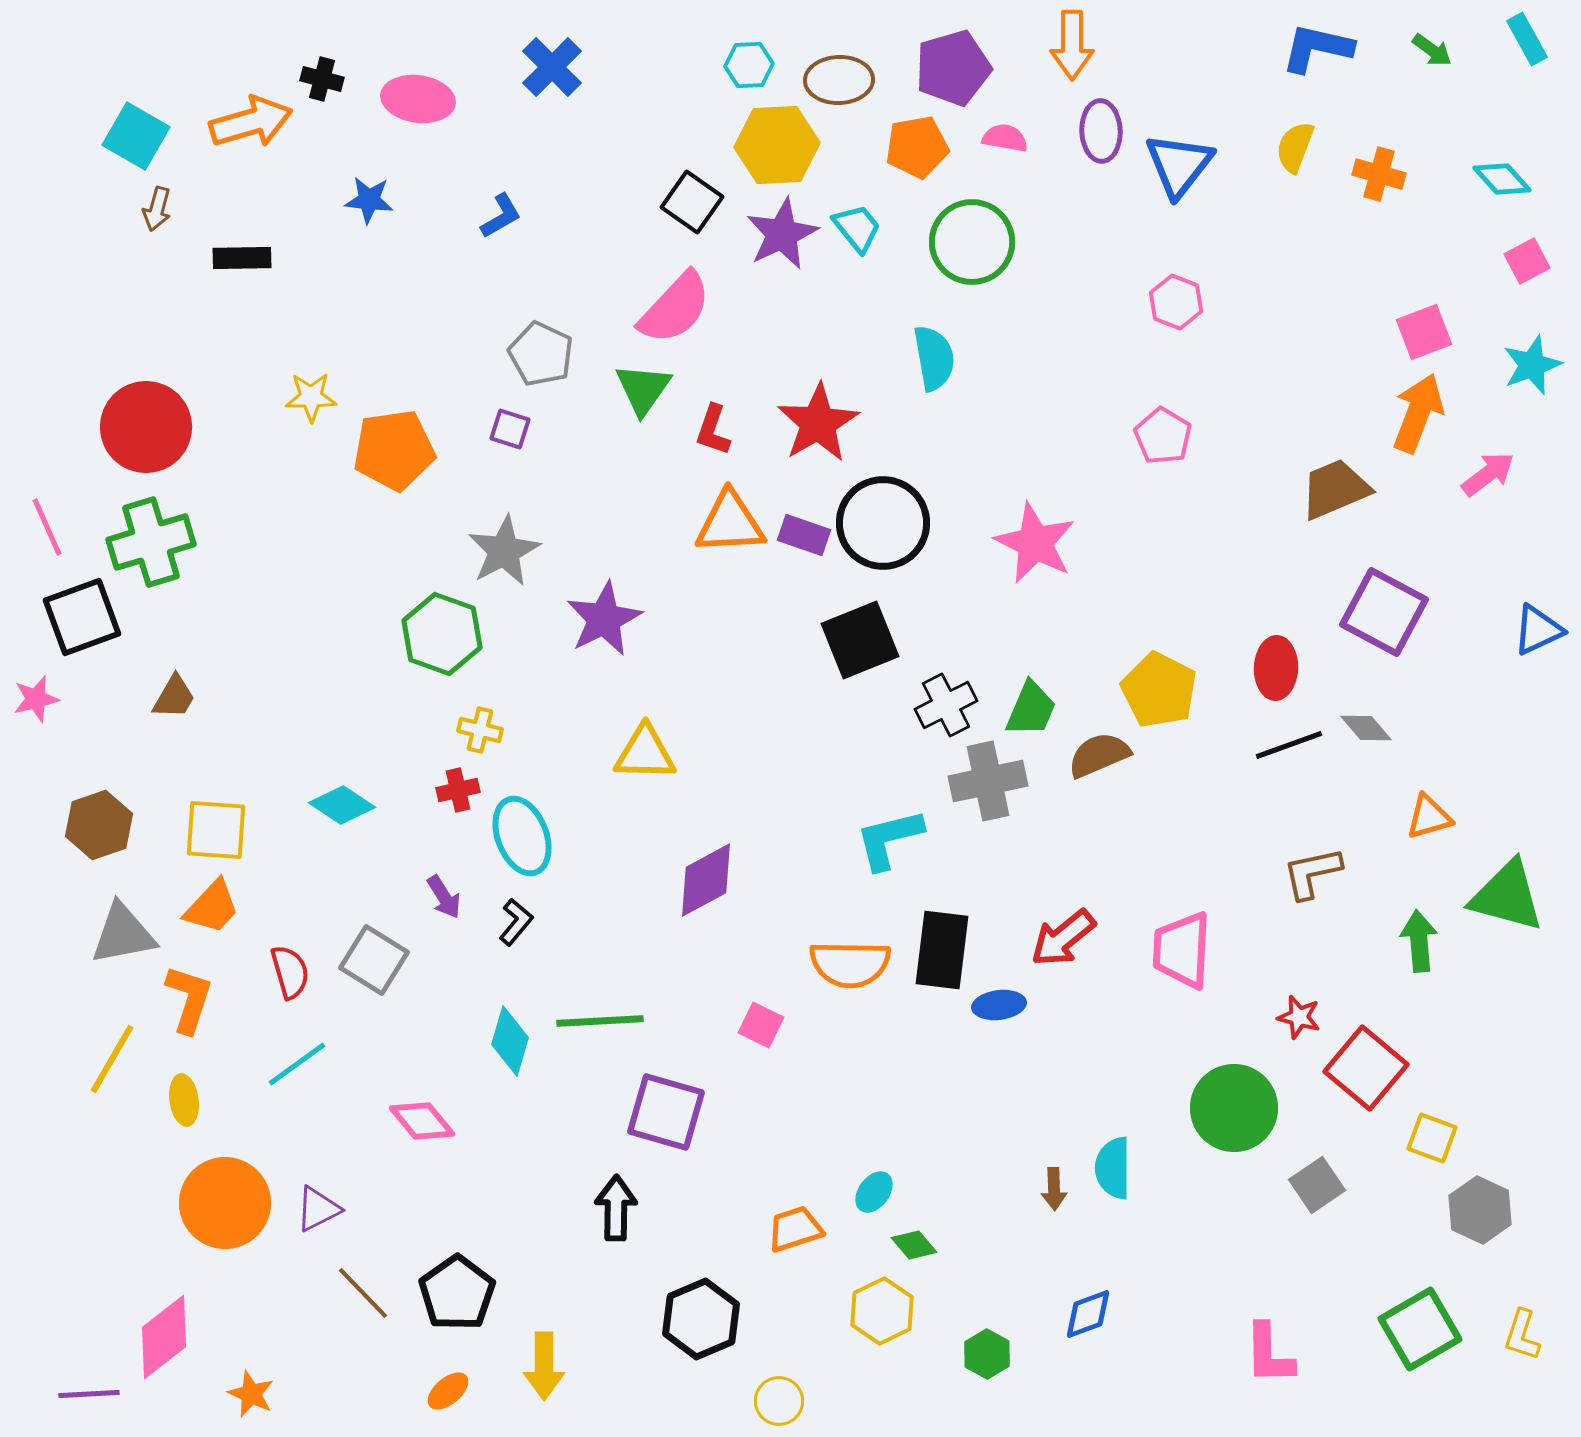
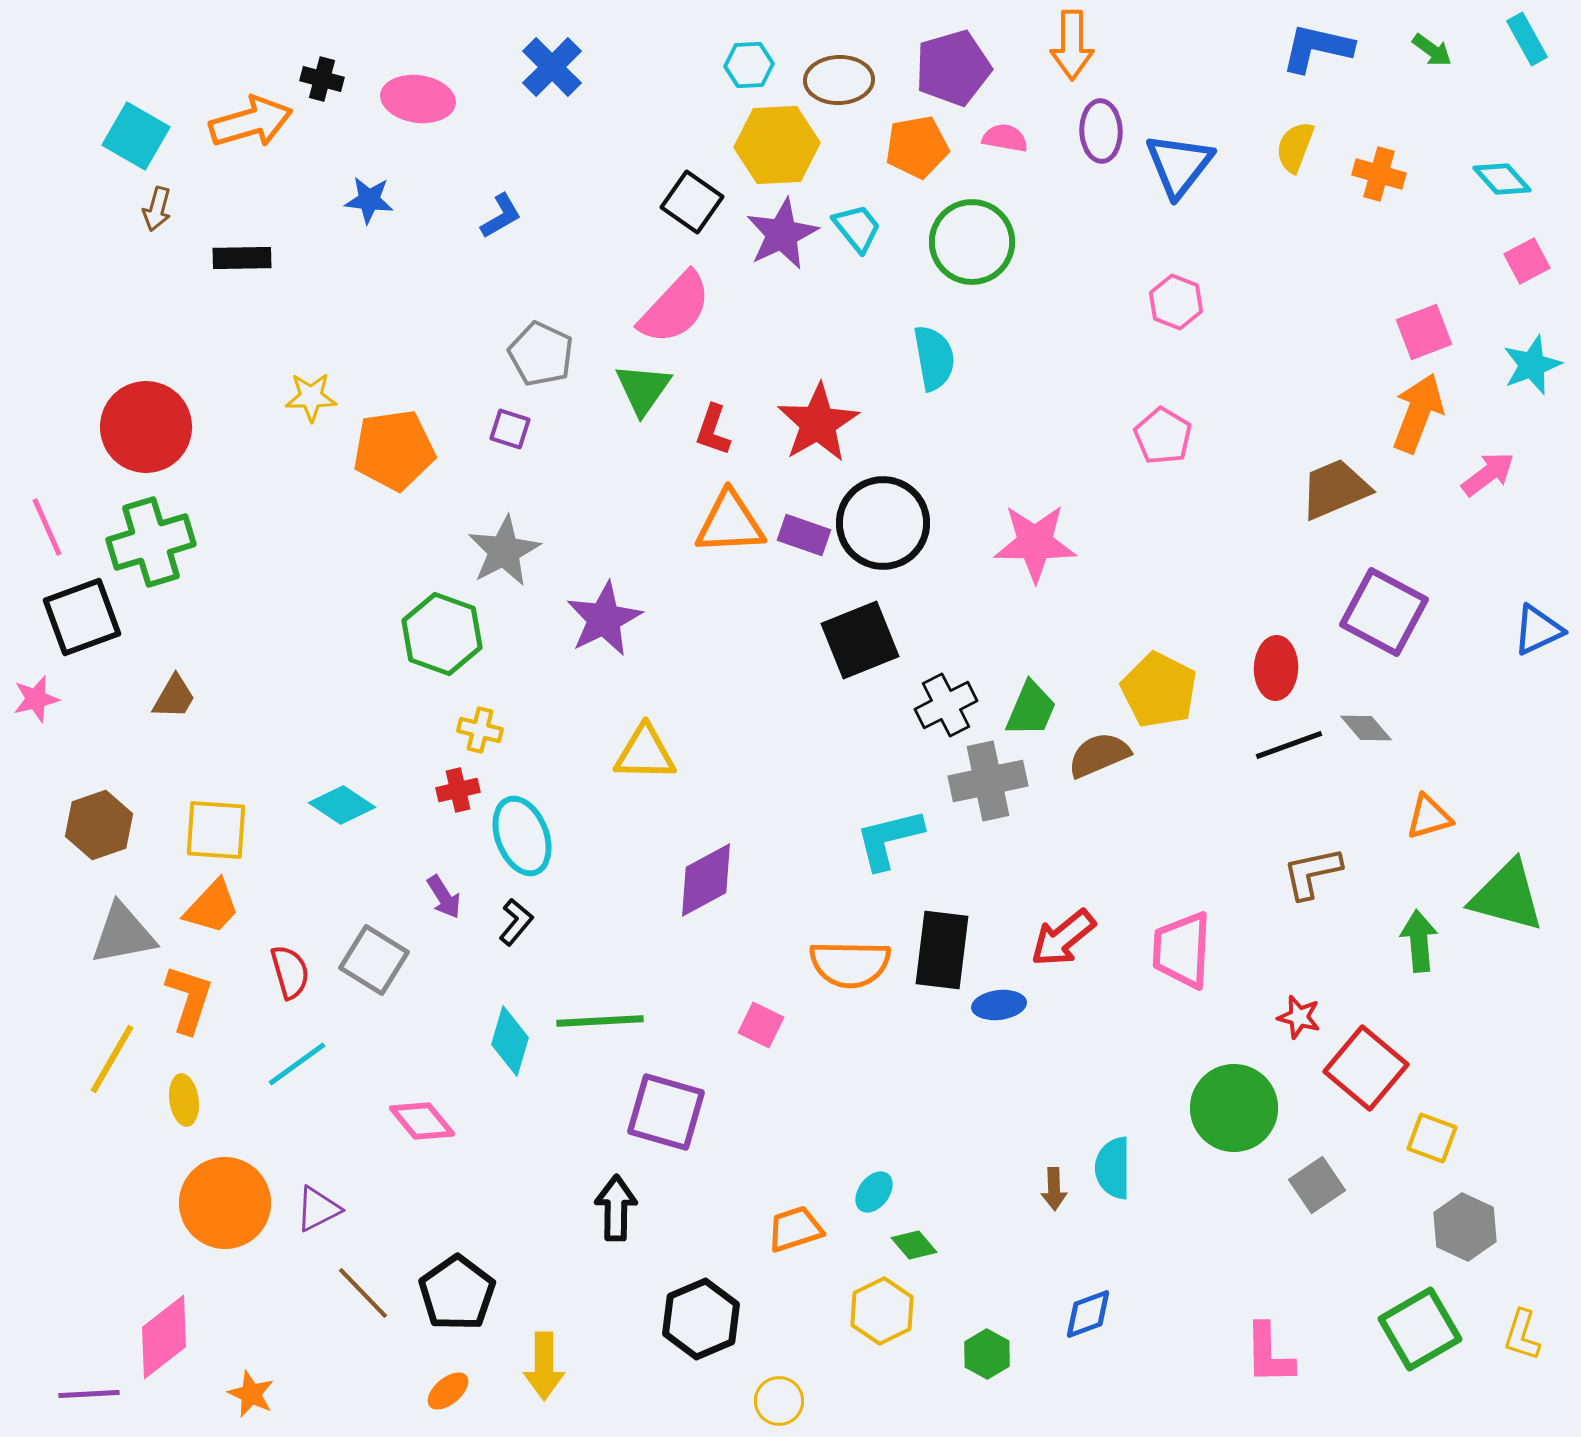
pink star at (1035, 543): rotated 26 degrees counterclockwise
gray hexagon at (1480, 1210): moved 15 px left, 17 px down
